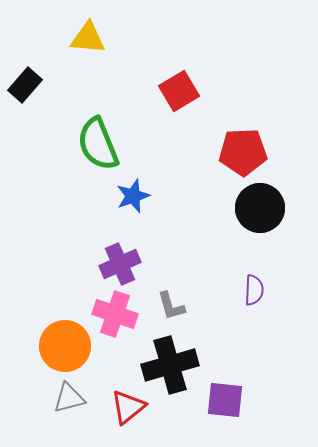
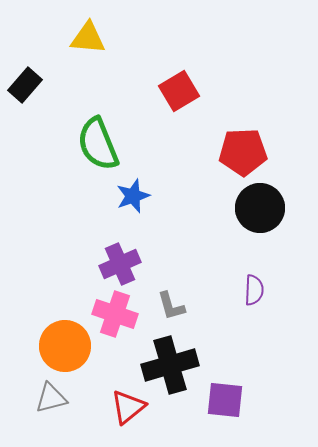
gray triangle: moved 18 px left
